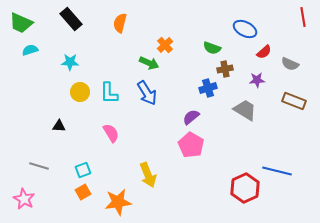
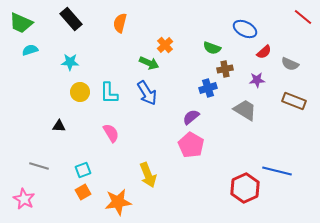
red line: rotated 42 degrees counterclockwise
